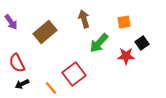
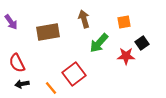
brown rectangle: moved 3 px right; rotated 30 degrees clockwise
black arrow: rotated 16 degrees clockwise
